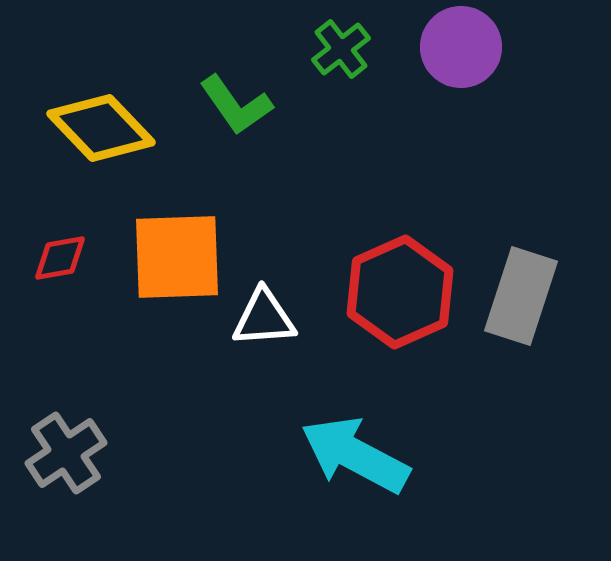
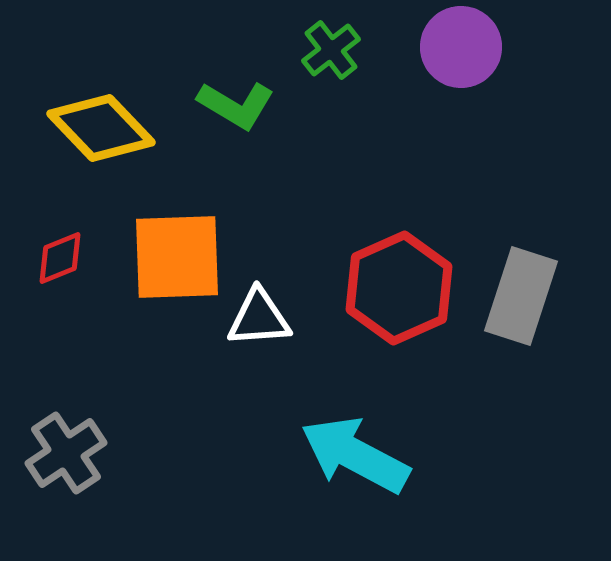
green cross: moved 10 px left, 1 px down
green L-shape: rotated 24 degrees counterclockwise
red diamond: rotated 12 degrees counterclockwise
red hexagon: moved 1 px left, 4 px up
white triangle: moved 5 px left
